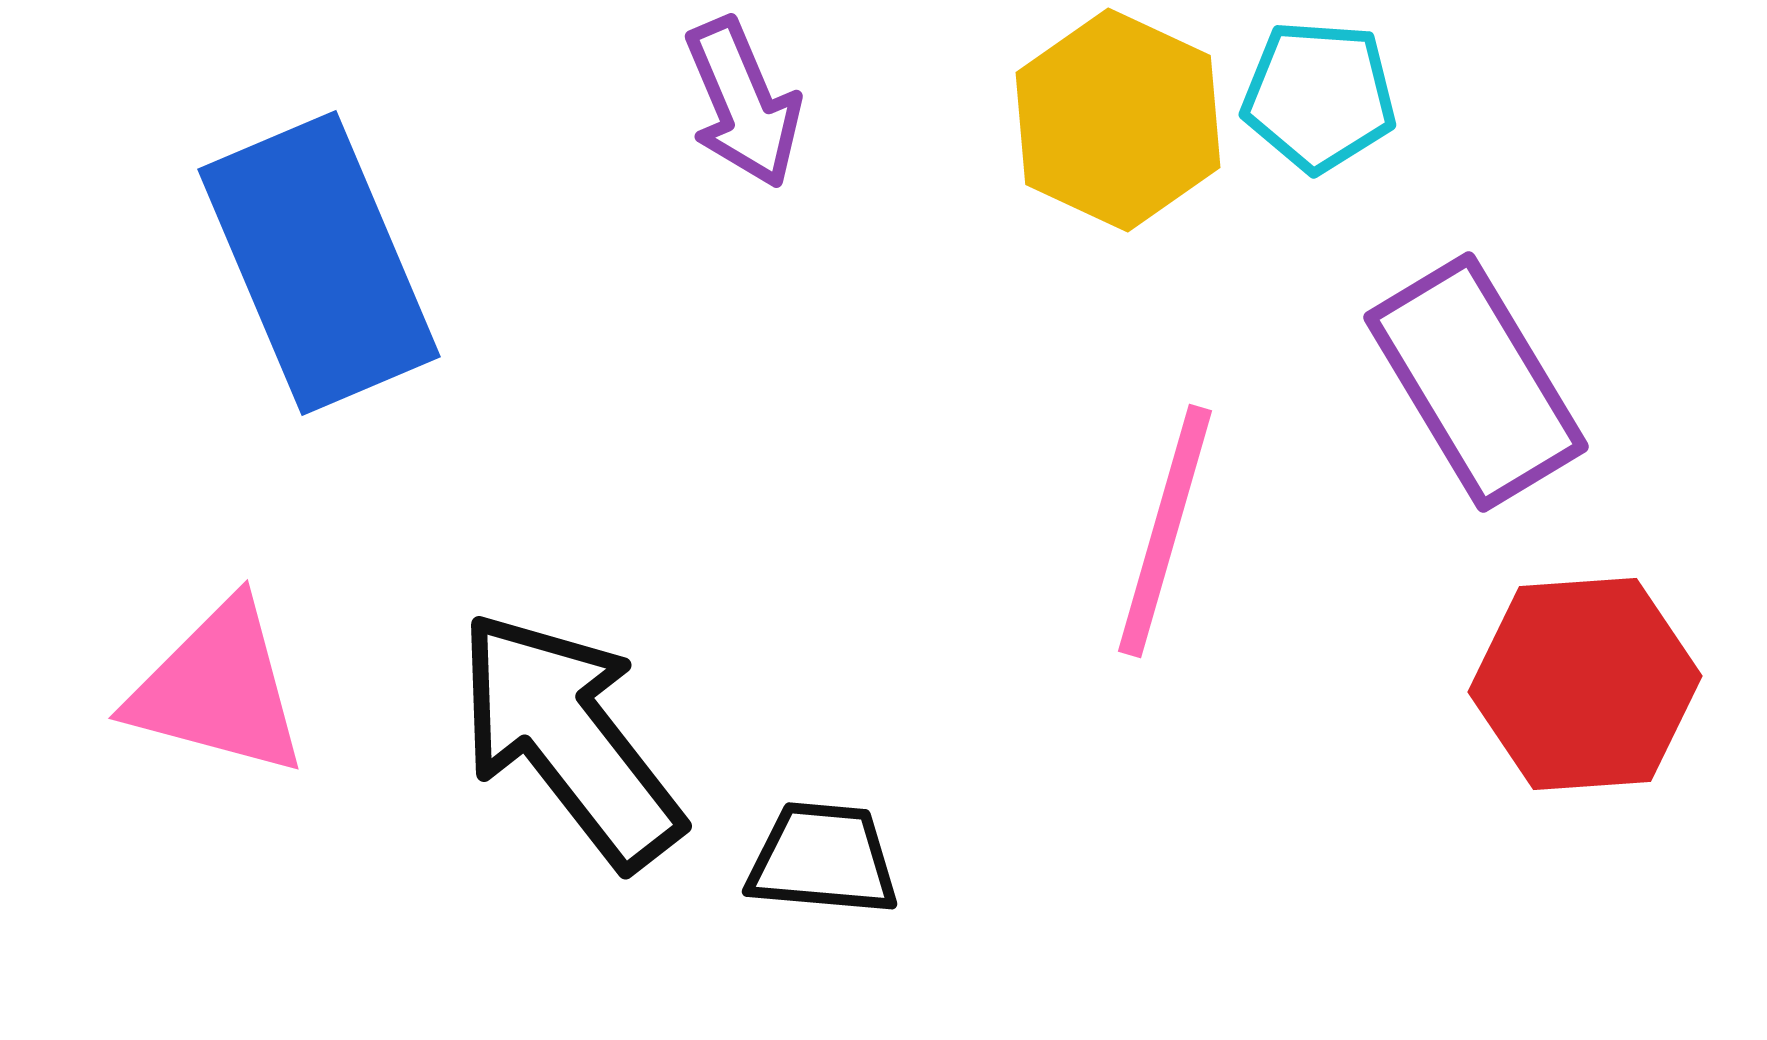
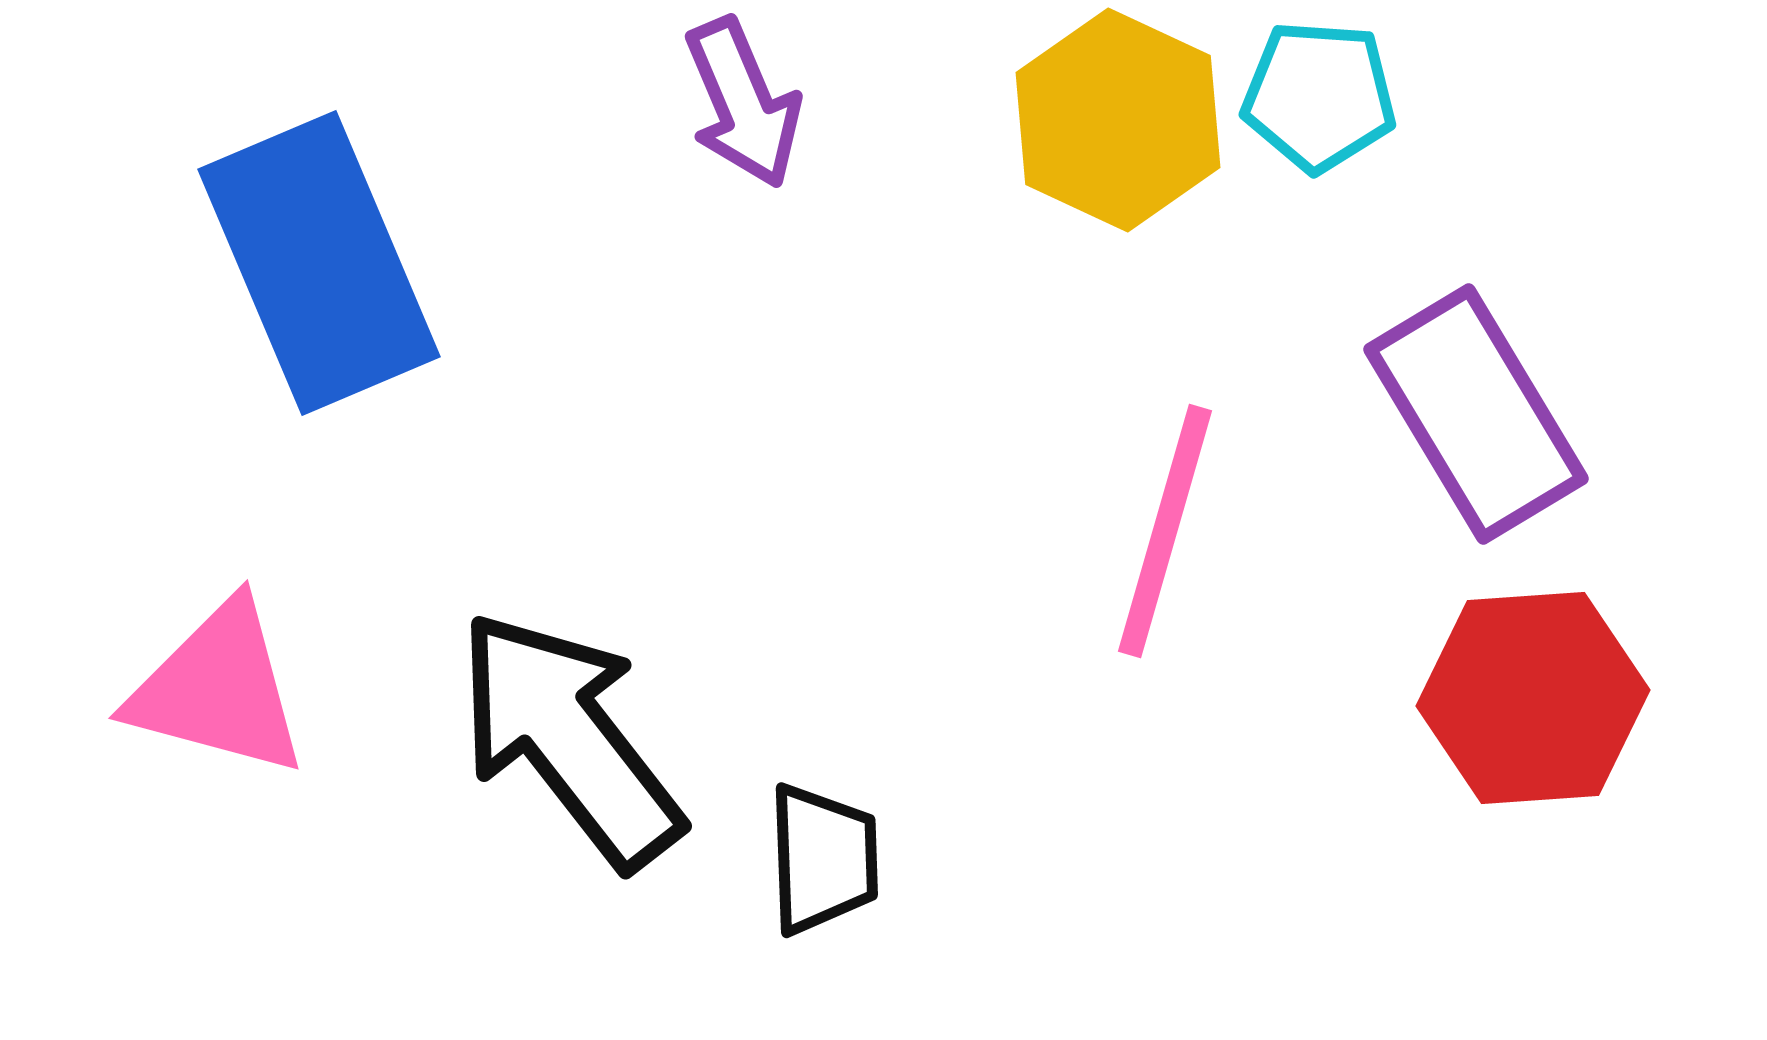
purple rectangle: moved 32 px down
red hexagon: moved 52 px left, 14 px down
black trapezoid: rotated 83 degrees clockwise
